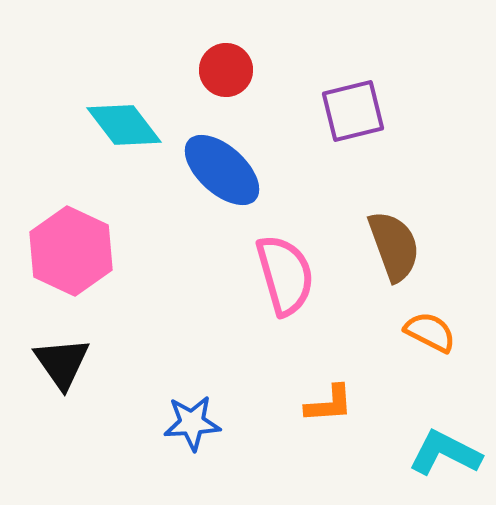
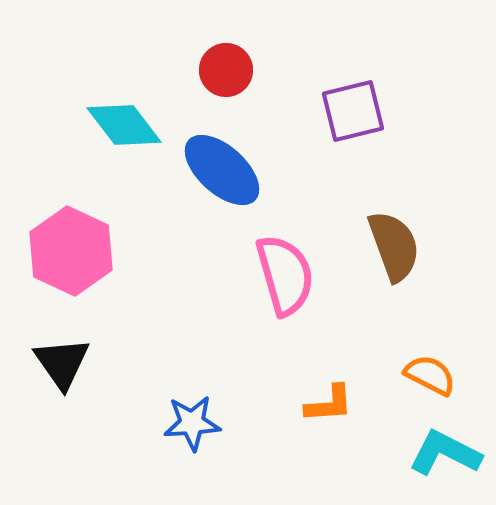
orange semicircle: moved 43 px down
